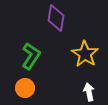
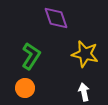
purple diamond: rotated 28 degrees counterclockwise
yellow star: rotated 20 degrees counterclockwise
white arrow: moved 5 px left
